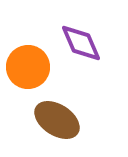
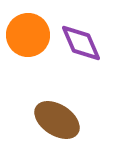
orange circle: moved 32 px up
